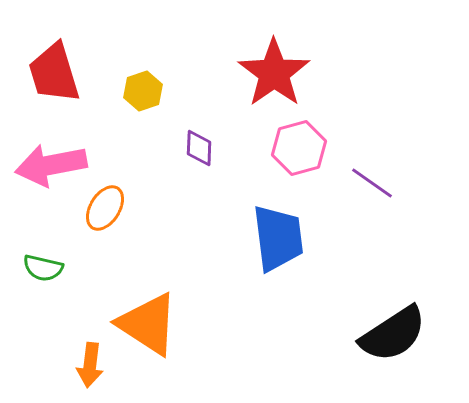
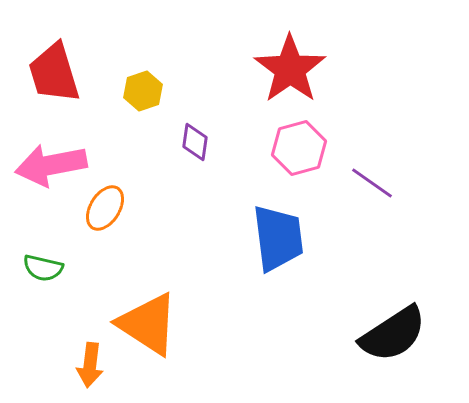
red star: moved 16 px right, 4 px up
purple diamond: moved 4 px left, 6 px up; rotated 6 degrees clockwise
